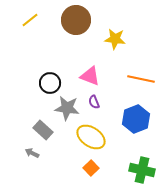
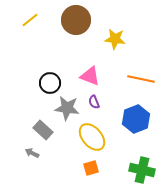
yellow ellipse: moved 1 px right; rotated 16 degrees clockwise
orange square: rotated 28 degrees clockwise
